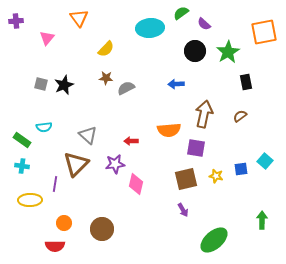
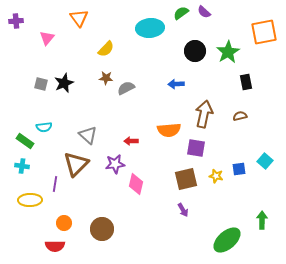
purple semicircle: moved 12 px up
black star: moved 2 px up
brown semicircle: rotated 24 degrees clockwise
green rectangle: moved 3 px right, 1 px down
blue square: moved 2 px left
green ellipse: moved 13 px right
